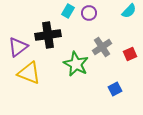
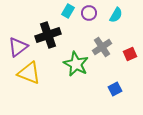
cyan semicircle: moved 13 px left, 4 px down; rotated 14 degrees counterclockwise
black cross: rotated 10 degrees counterclockwise
